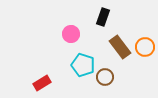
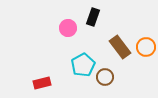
black rectangle: moved 10 px left
pink circle: moved 3 px left, 6 px up
orange circle: moved 1 px right
cyan pentagon: rotated 25 degrees clockwise
red rectangle: rotated 18 degrees clockwise
